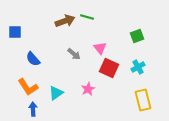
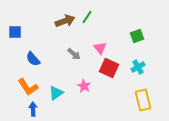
green line: rotated 72 degrees counterclockwise
pink star: moved 4 px left, 3 px up; rotated 16 degrees counterclockwise
